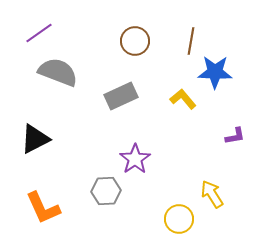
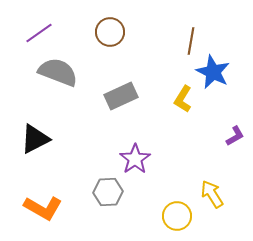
brown circle: moved 25 px left, 9 px up
blue star: moved 2 px left; rotated 24 degrees clockwise
yellow L-shape: rotated 108 degrees counterclockwise
purple L-shape: rotated 20 degrees counterclockwise
gray hexagon: moved 2 px right, 1 px down
orange L-shape: rotated 36 degrees counterclockwise
yellow circle: moved 2 px left, 3 px up
